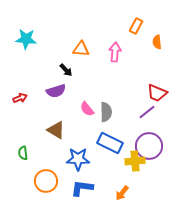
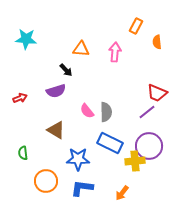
pink semicircle: moved 2 px down
